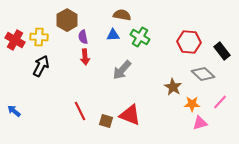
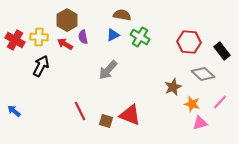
blue triangle: rotated 24 degrees counterclockwise
red arrow: moved 20 px left, 13 px up; rotated 126 degrees clockwise
gray arrow: moved 14 px left
brown star: rotated 18 degrees clockwise
orange star: rotated 14 degrees clockwise
